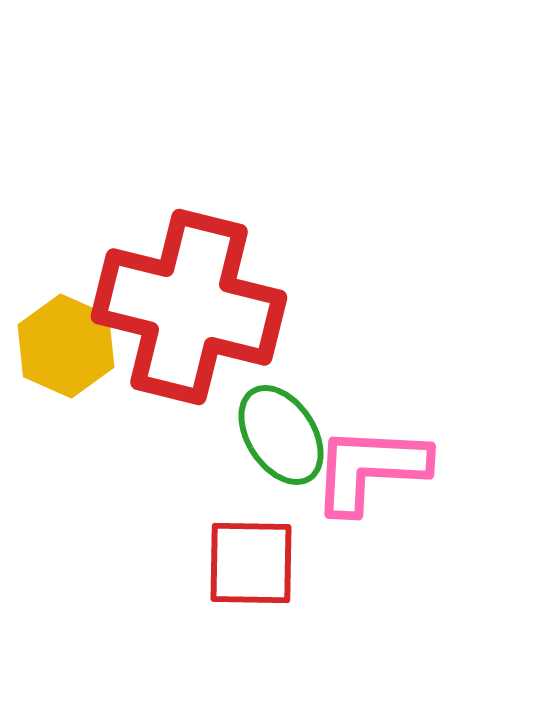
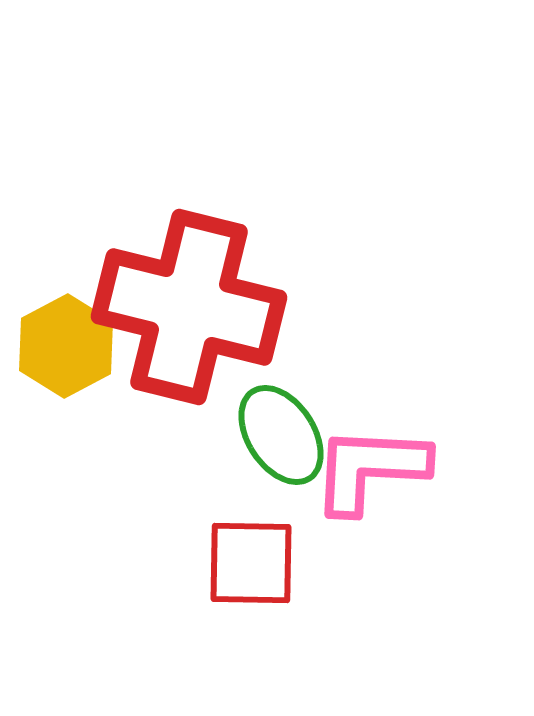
yellow hexagon: rotated 8 degrees clockwise
